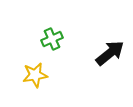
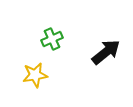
black arrow: moved 4 px left, 1 px up
